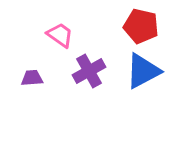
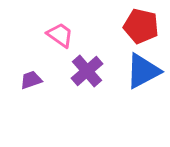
purple cross: moved 2 px left; rotated 12 degrees counterclockwise
purple trapezoid: moved 1 px left, 2 px down; rotated 15 degrees counterclockwise
